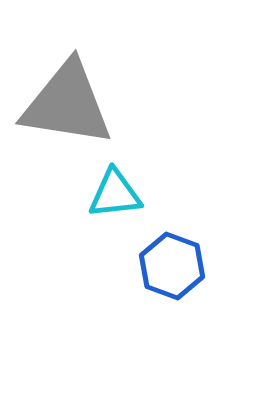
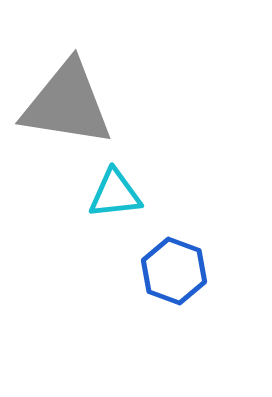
blue hexagon: moved 2 px right, 5 px down
